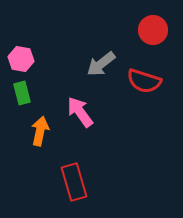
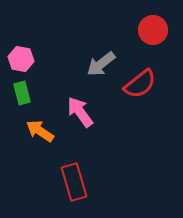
red semicircle: moved 4 px left, 3 px down; rotated 56 degrees counterclockwise
orange arrow: rotated 68 degrees counterclockwise
